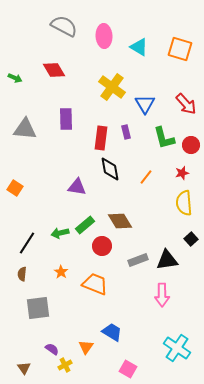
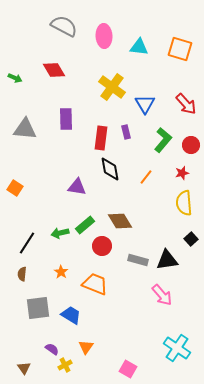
cyan triangle at (139, 47): rotated 24 degrees counterclockwise
green L-shape at (164, 138): moved 1 px left, 2 px down; rotated 125 degrees counterclockwise
gray rectangle at (138, 260): rotated 36 degrees clockwise
pink arrow at (162, 295): rotated 40 degrees counterclockwise
blue trapezoid at (112, 332): moved 41 px left, 17 px up
